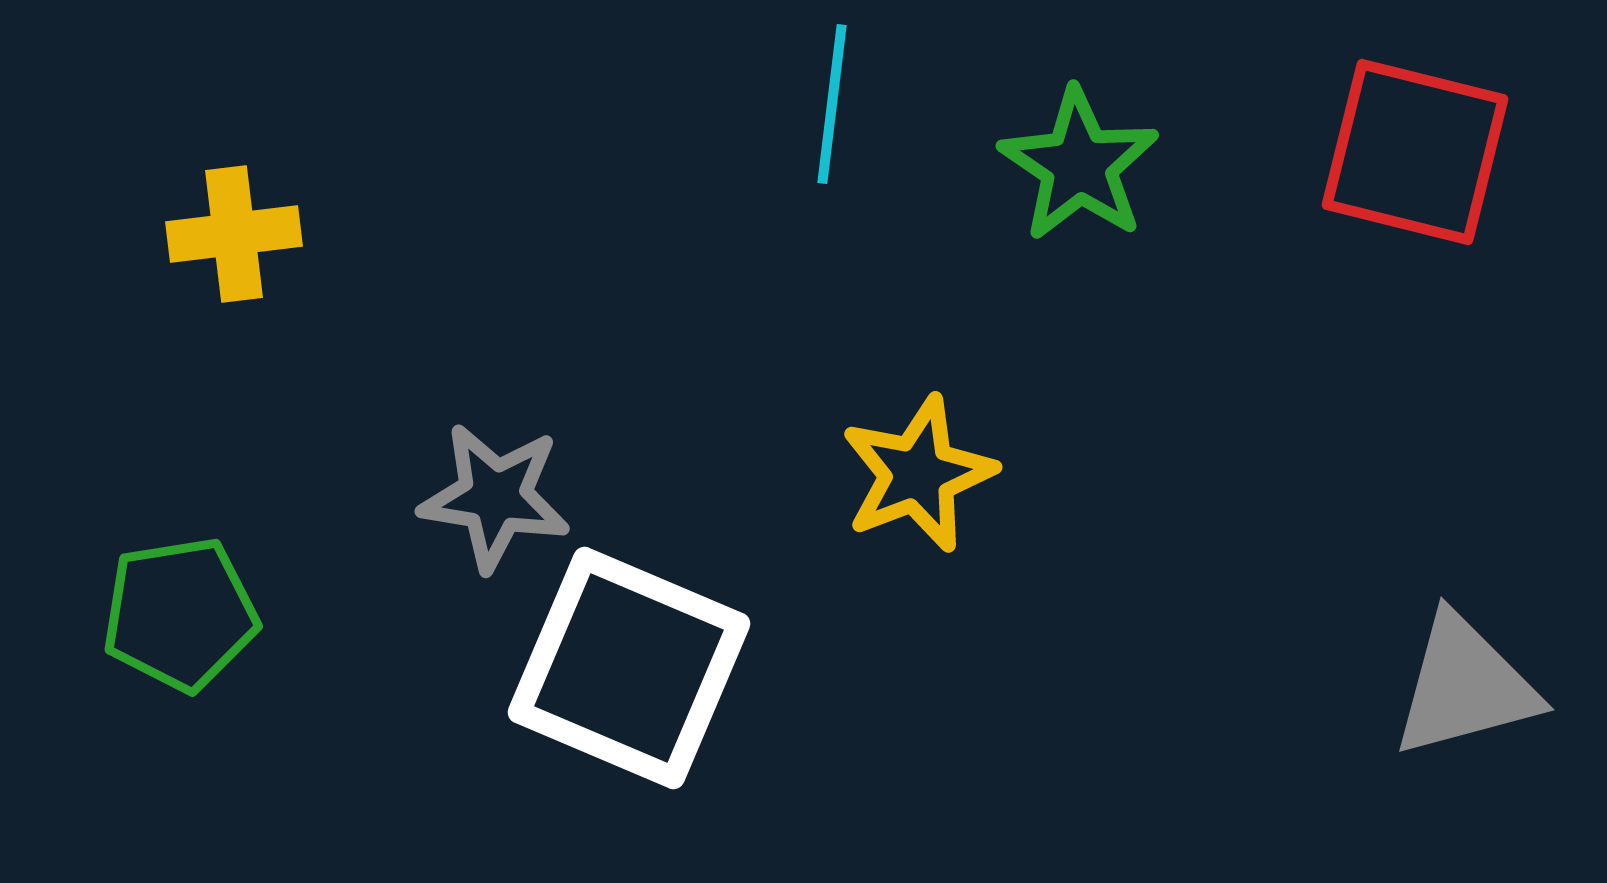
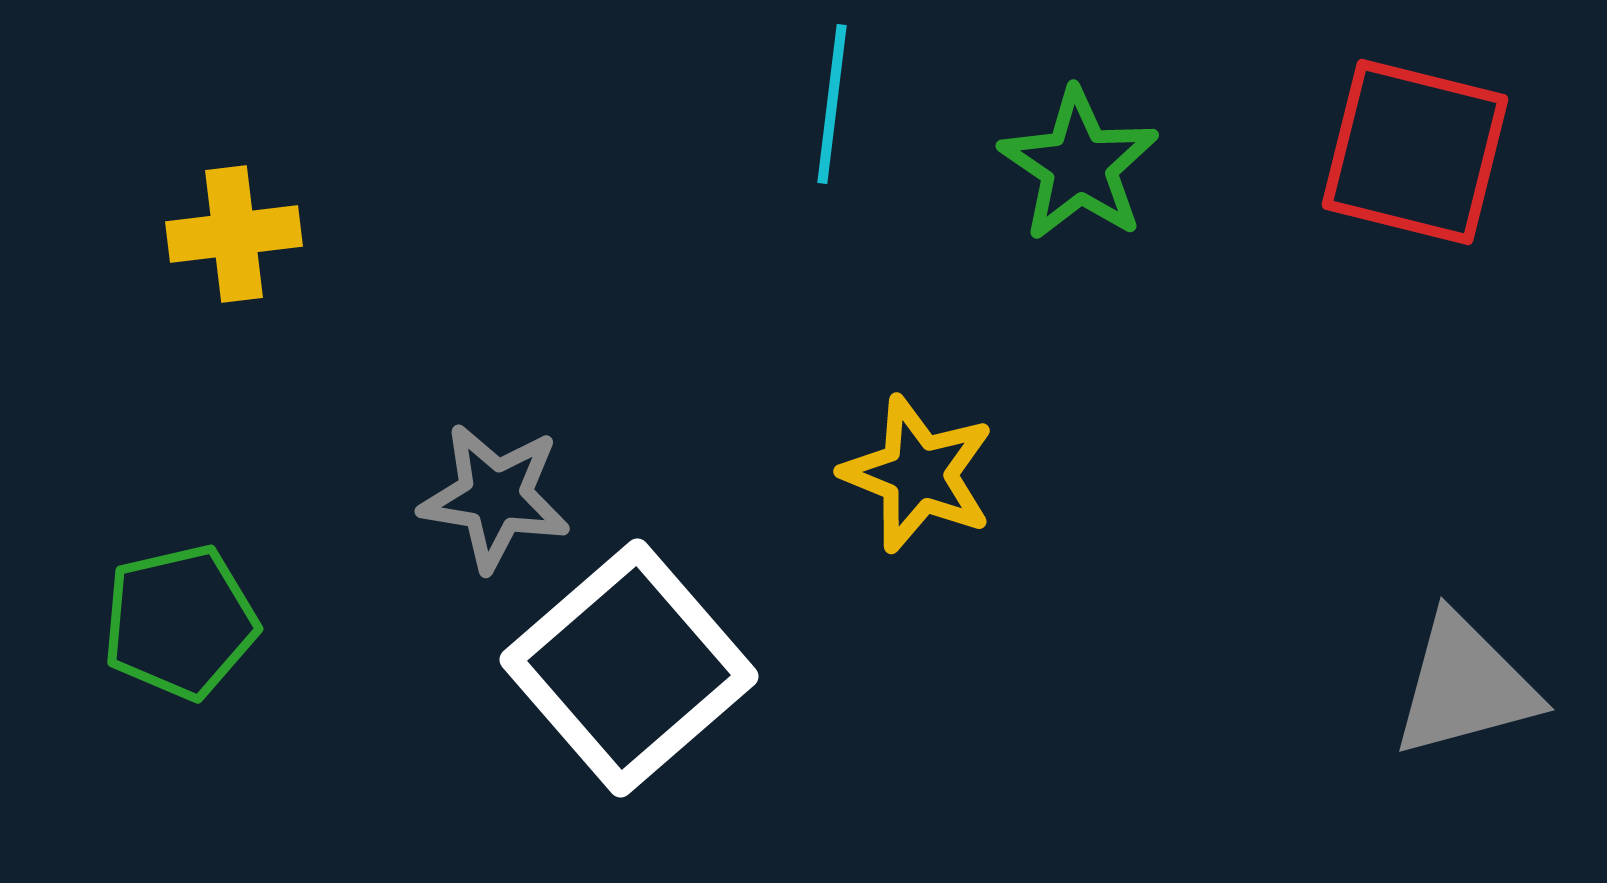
yellow star: rotated 29 degrees counterclockwise
green pentagon: moved 8 px down; rotated 4 degrees counterclockwise
white square: rotated 26 degrees clockwise
